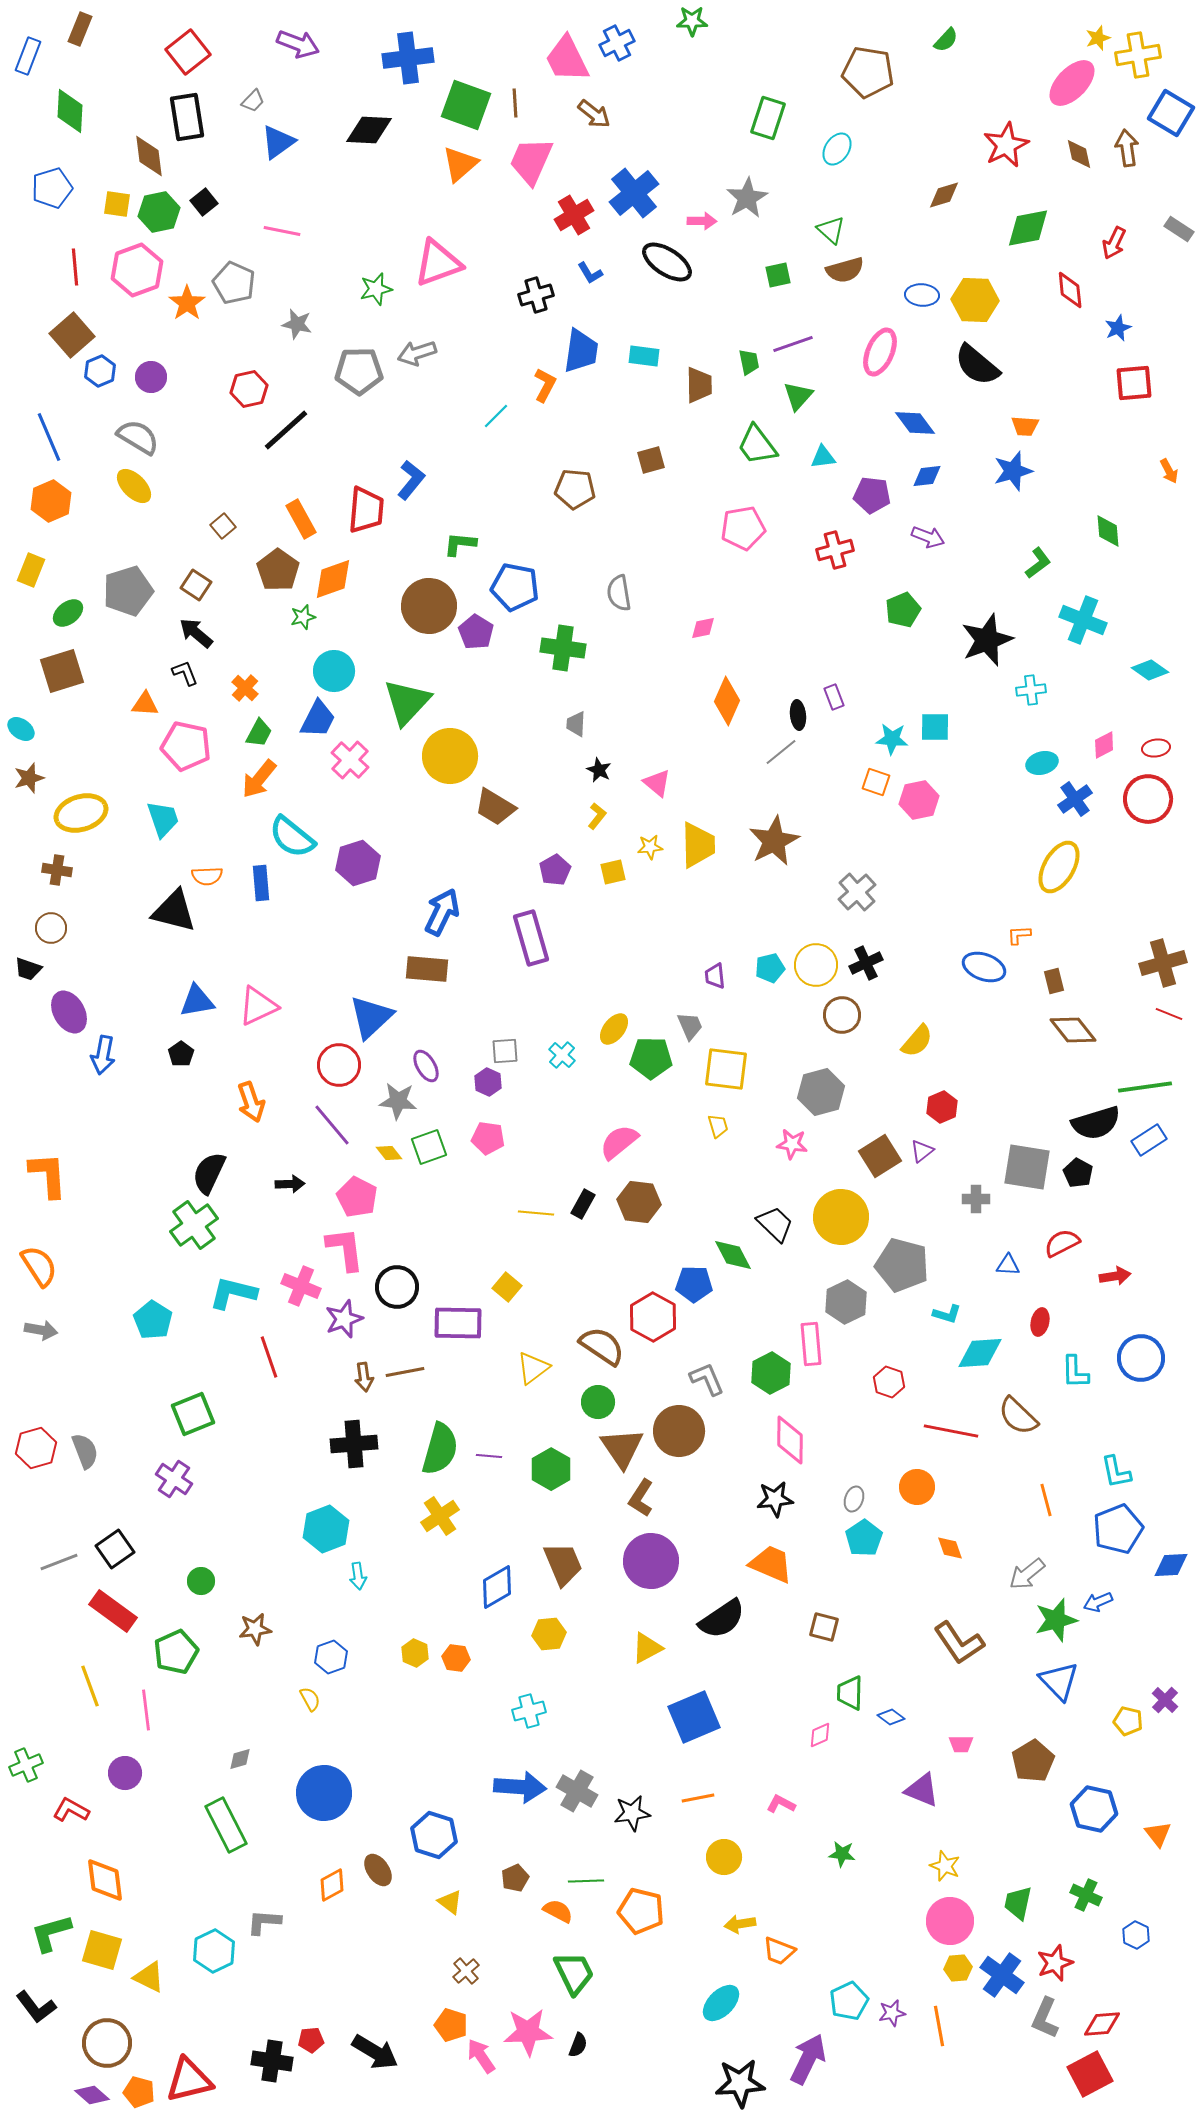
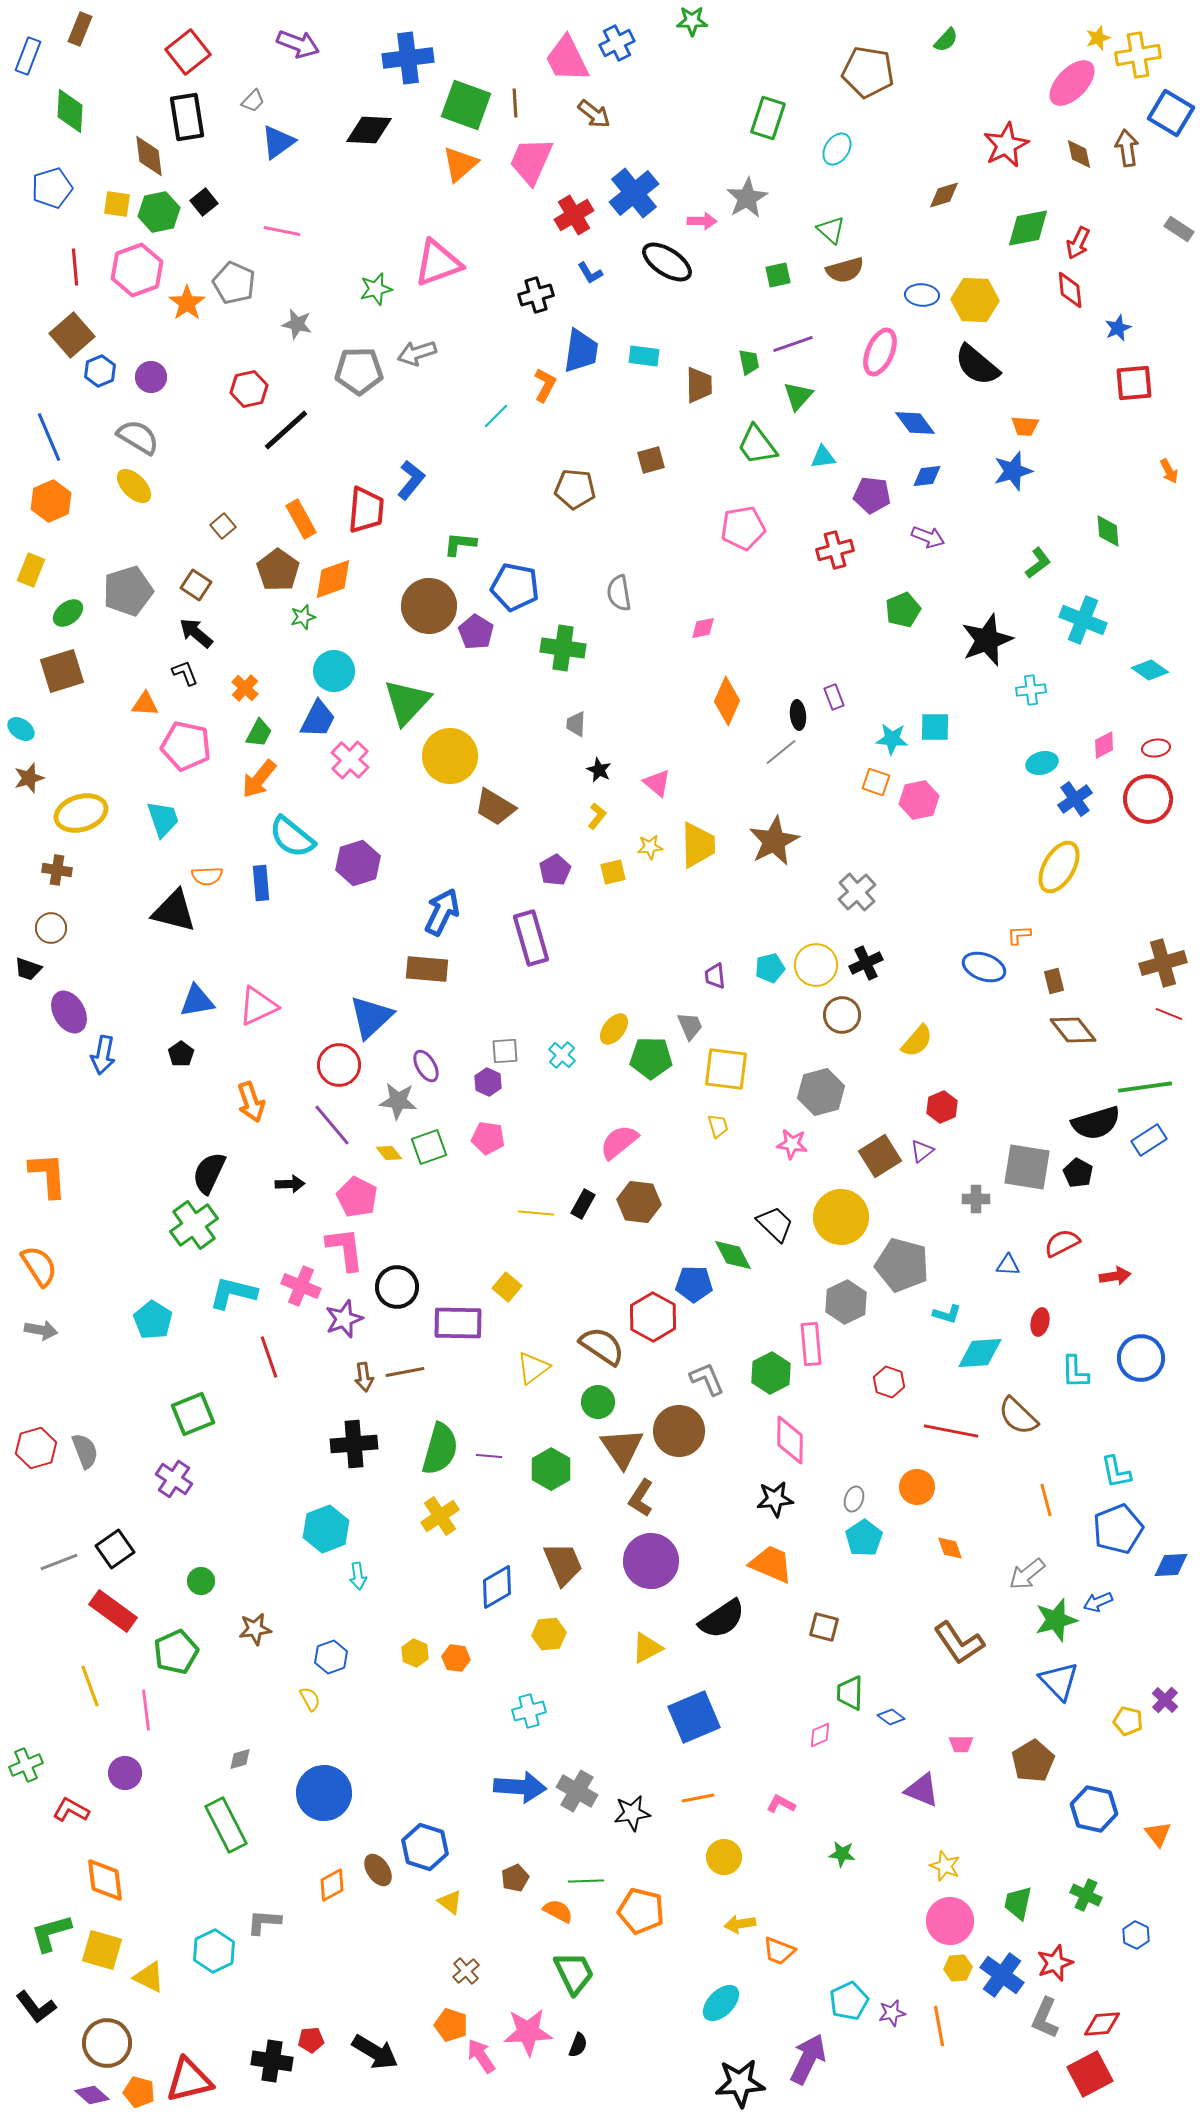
red arrow at (1114, 243): moved 36 px left
blue hexagon at (434, 1835): moved 9 px left, 12 px down
